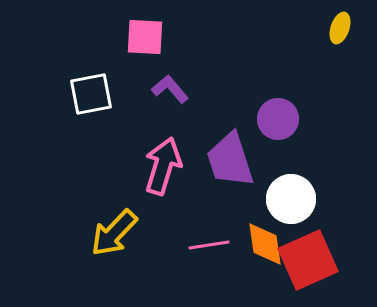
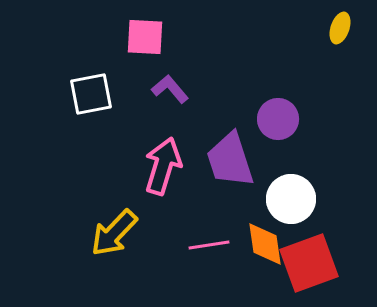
red square: moved 1 px right, 3 px down; rotated 4 degrees clockwise
